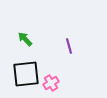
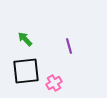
black square: moved 3 px up
pink cross: moved 3 px right
